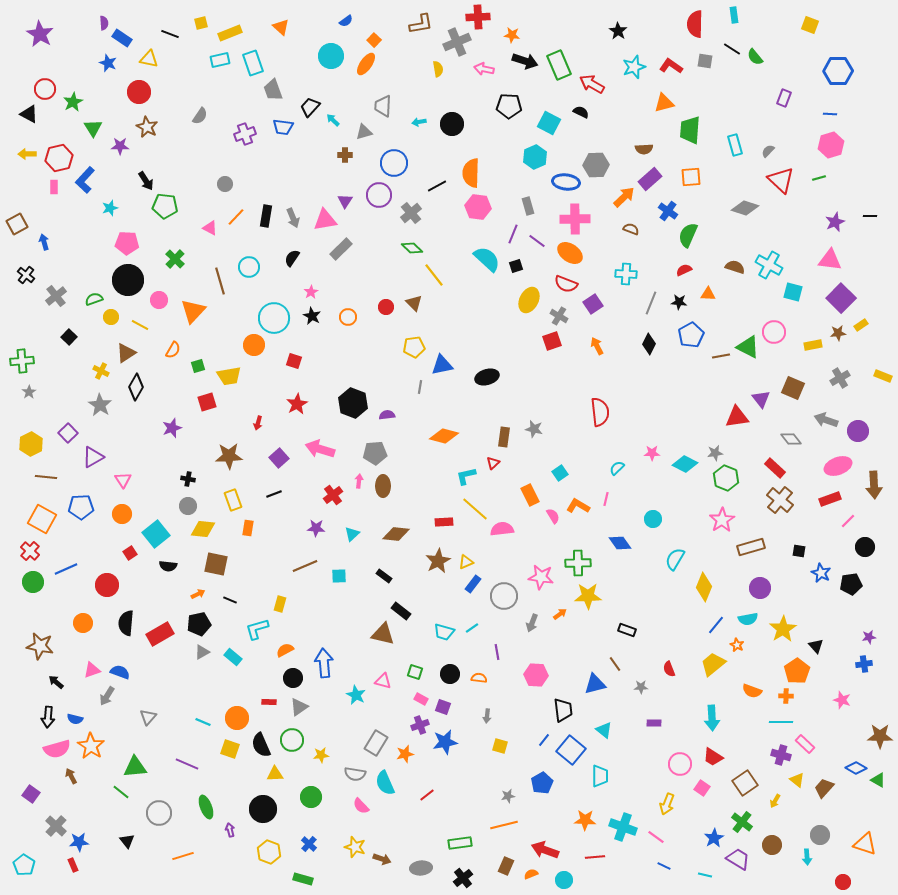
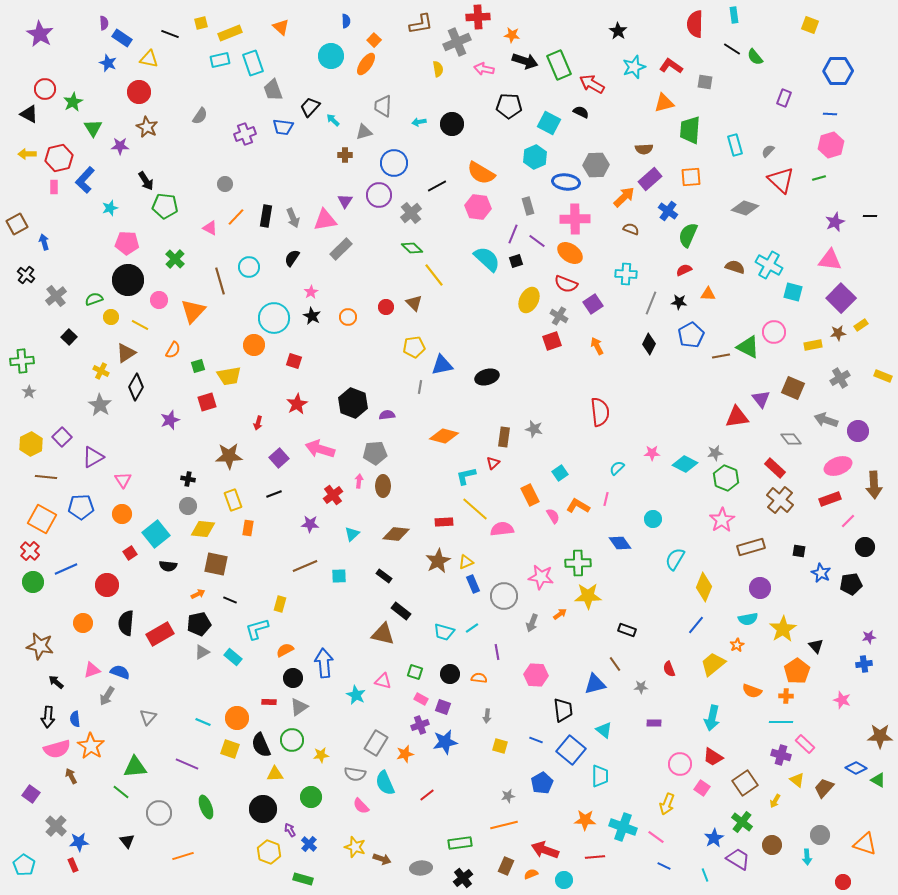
blue semicircle at (346, 21): rotated 56 degrees counterclockwise
gray square at (705, 61): moved 21 px down
orange semicircle at (471, 173): moved 10 px right; rotated 60 degrees counterclockwise
black square at (516, 266): moved 5 px up
purple star at (172, 428): moved 2 px left, 8 px up
purple square at (68, 433): moved 6 px left, 4 px down
purple star at (316, 528): moved 6 px left, 4 px up
blue rectangle at (473, 584): rotated 60 degrees counterclockwise
blue line at (716, 625): moved 20 px left
orange star at (737, 645): rotated 16 degrees clockwise
cyan arrow at (712, 718): rotated 15 degrees clockwise
blue semicircle at (75, 719): rotated 70 degrees clockwise
blue line at (544, 740): moved 8 px left; rotated 72 degrees clockwise
purple arrow at (230, 830): moved 60 px right; rotated 16 degrees counterclockwise
cyan line at (705, 875): rotated 56 degrees clockwise
